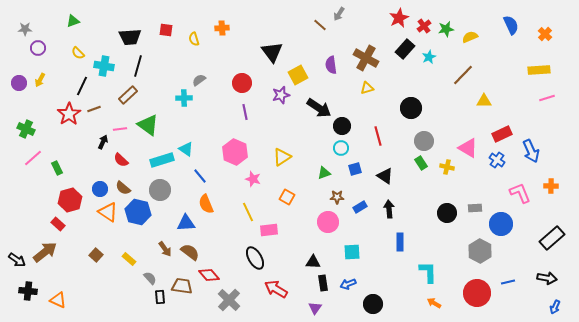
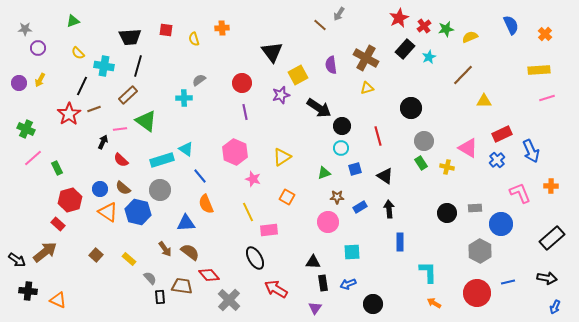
green triangle at (148, 125): moved 2 px left, 4 px up
blue cross at (497, 160): rotated 14 degrees clockwise
